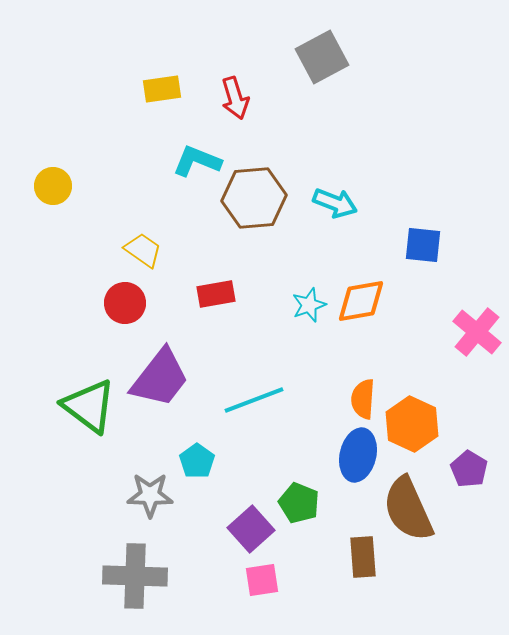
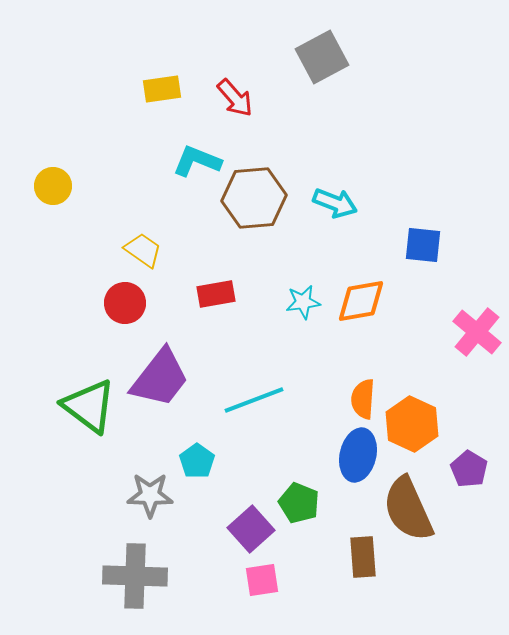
red arrow: rotated 24 degrees counterclockwise
cyan star: moved 6 px left, 3 px up; rotated 12 degrees clockwise
